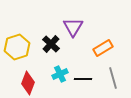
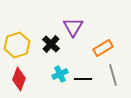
yellow hexagon: moved 2 px up
gray line: moved 3 px up
red diamond: moved 9 px left, 4 px up
